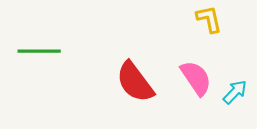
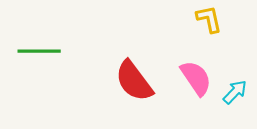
red semicircle: moved 1 px left, 1 px up
